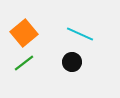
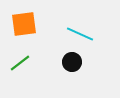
orange square: moved 9 px up; rotated 32 degrees clockwise
green line: moved 4 px left
